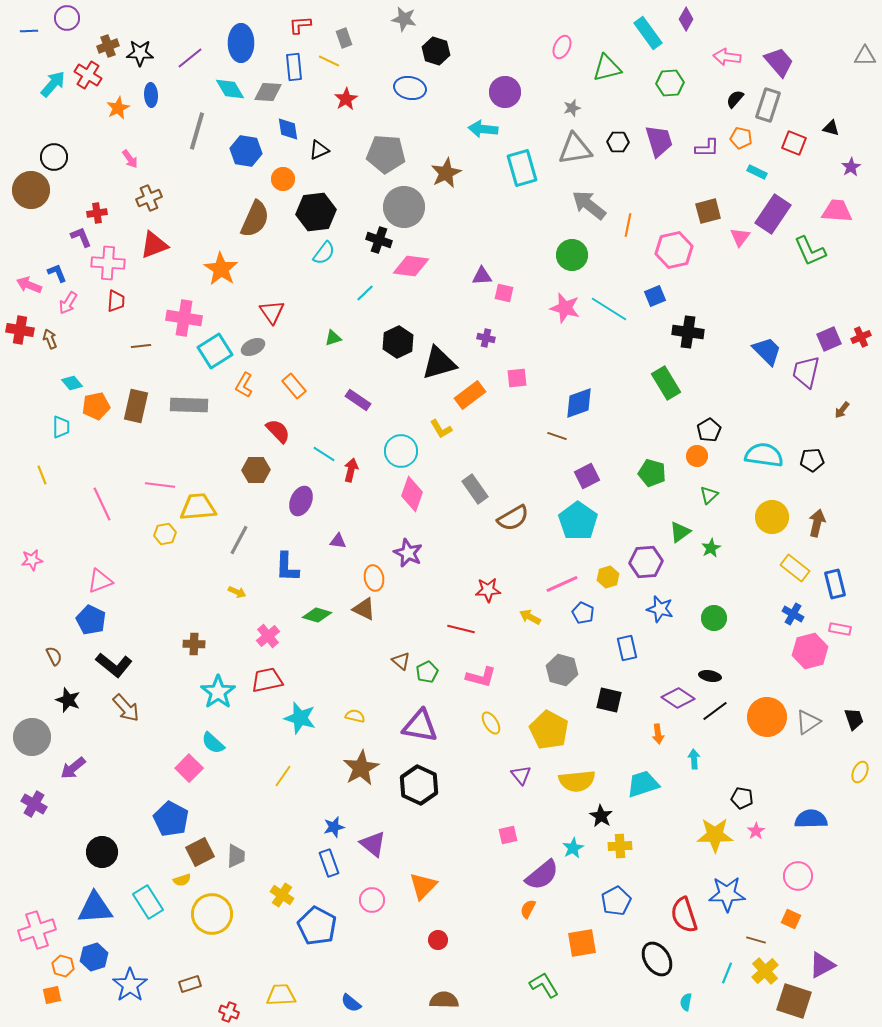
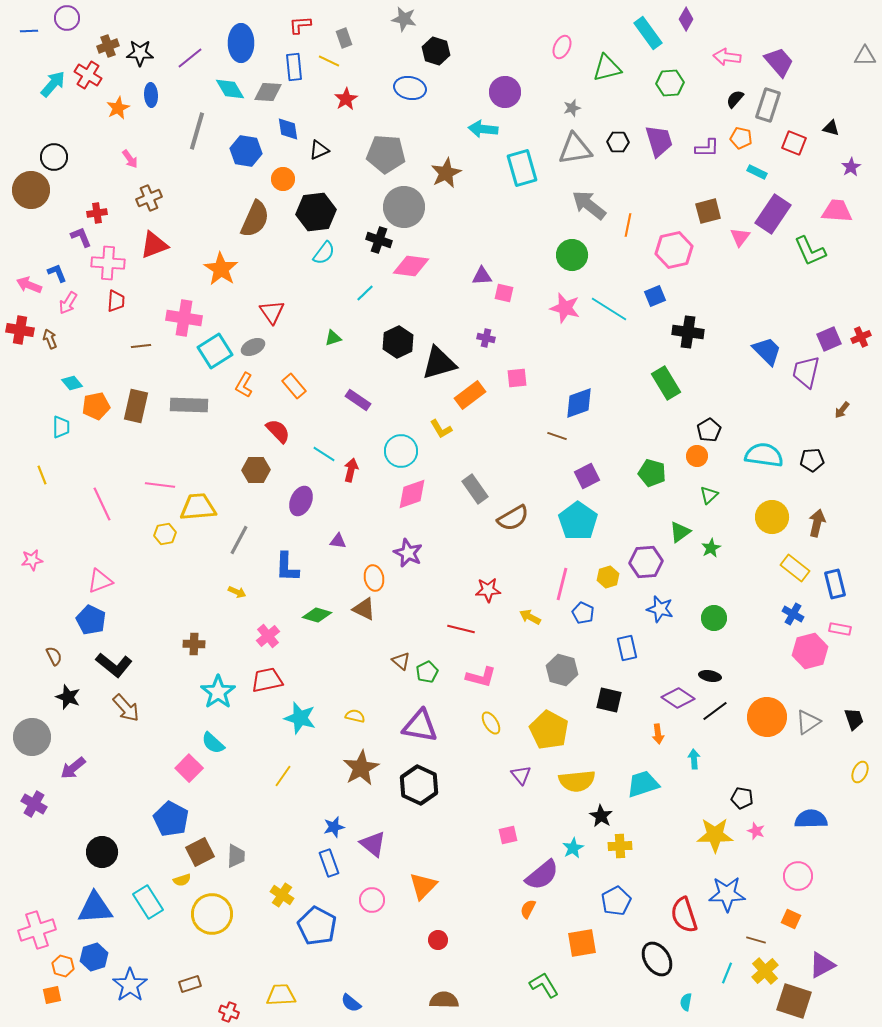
pink diamond at (412, 494): rotated 52 degrees clockwise
pink line at (562, 584): rotated 52 degrees counterclockwise
black star at (68, 700): moved 3 px up
pink star at (756, 831): rotated 18 degrees counterclockwise
